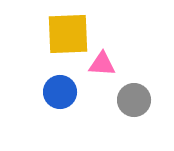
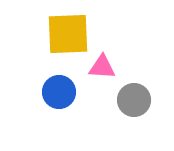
pink triangle: moved 3 px down
blue circle: moved 1 px left
